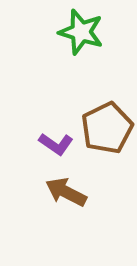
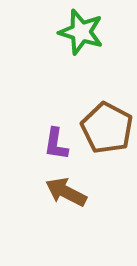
brown pentagon: rotated 18 degrees counterclockwise
purple L-shape: rotated 64 degrees clockwise
